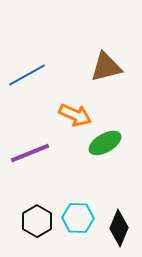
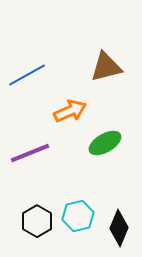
orange arrow: moved 5 px left, 4 px up; rotated 48 degrees counterclockwise
cyan hexagon: moved 2 px up; rotated 16 degrees counterclockwise
